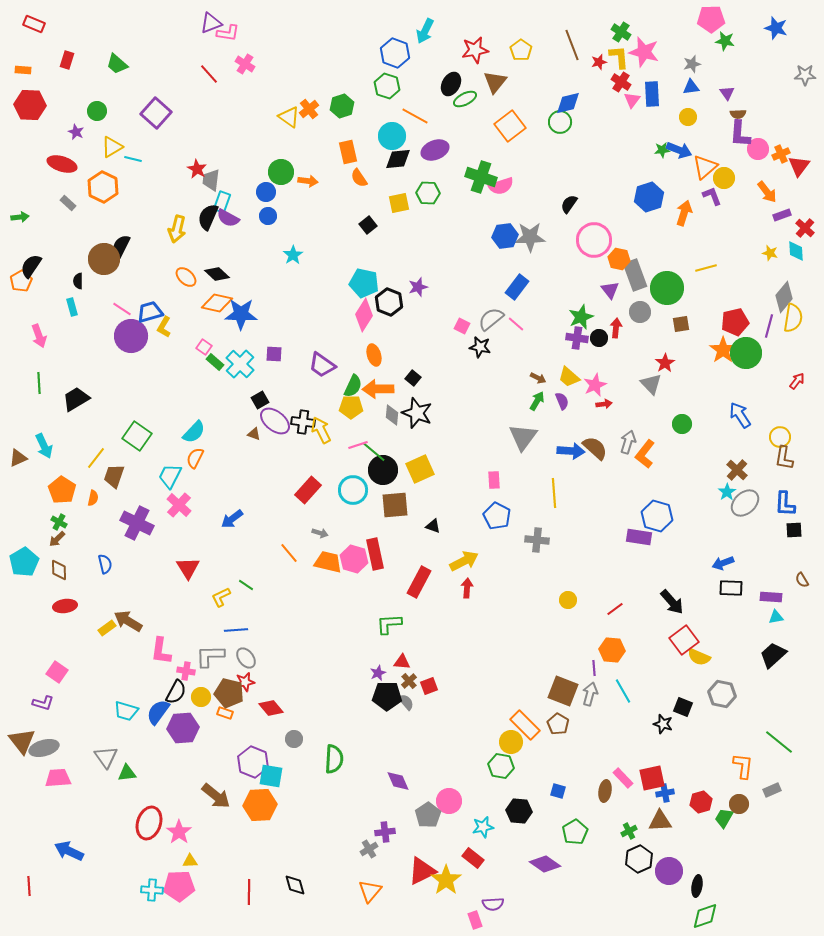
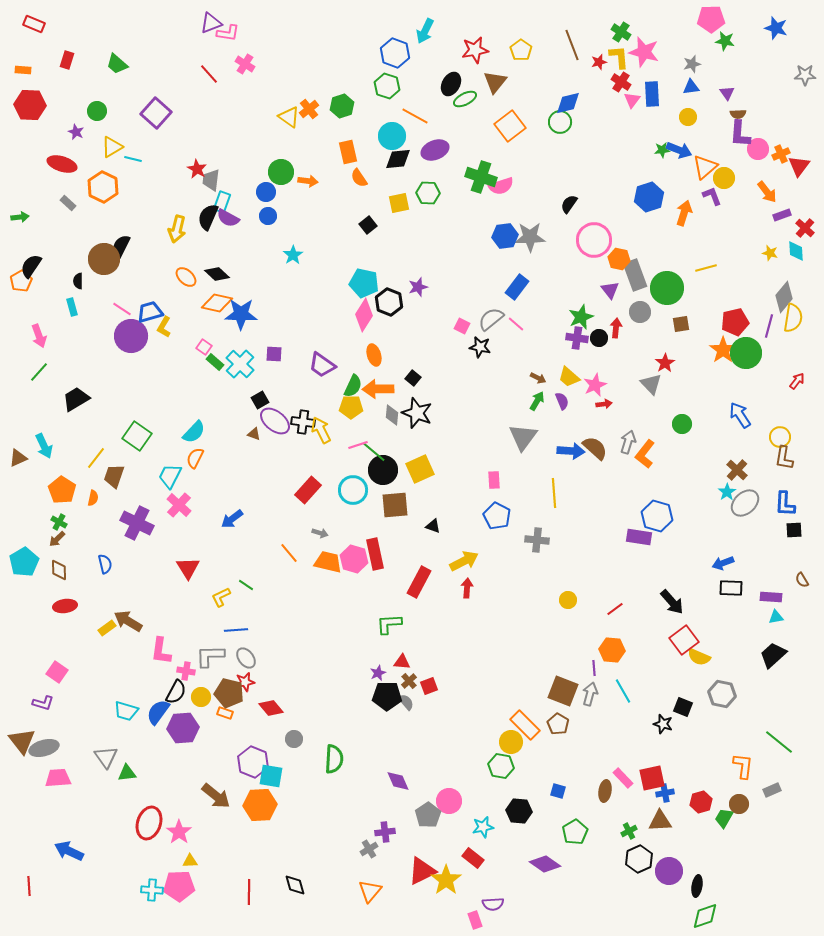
green line at (39, 383): moved 11 px up; rotated 45 degrees clockwise
